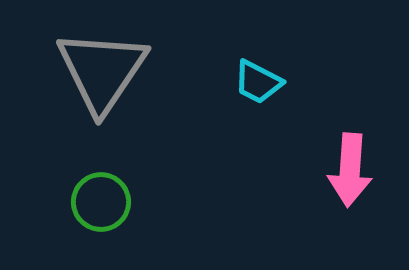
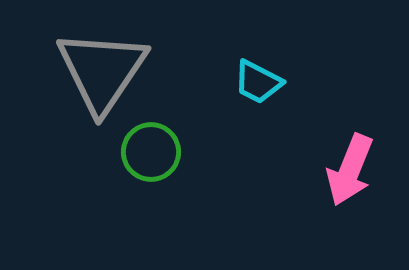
pink arrow: rotated 18 degrees clockwise
green circle: moved 50 px right, 50 px up
